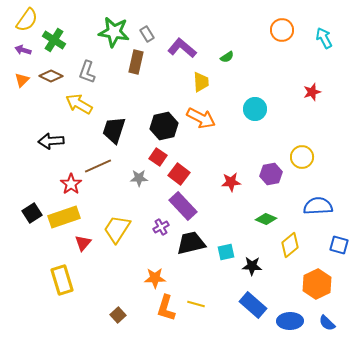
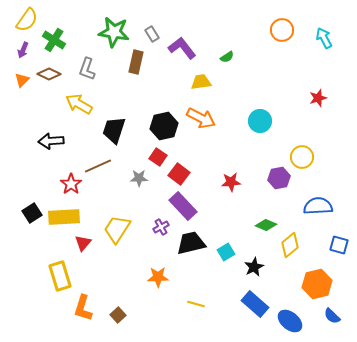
gray rectangle at (147, 34): moved 5 px right
purple L-shape at (182, 48): rotated 12 degrees clockwise
purple arrow at (23, 50): rotated 84 degrees counterclockwise
gray L-shape at (87, 72): moved 3 px up
brown diamond at (51, 76): moved 2 px left, 2 px up
yellow trapezoid at (201, 82): rotated 95 degrees counterclockwise
red star at (312, 92): moved 6 px right, 6 px down
cyan circle at (255, 109): moved 5 px right, 12 px down
purple hexagon at (271, 174): moved 8 px right, 4 px down
yellow rectangle at (64, 217): rotated 16 degrees clockwise
green diamond at (266, 219): moved 6 px down
cyan square at (226, 252): rotated 18 degrees counterclockwise
black star at (252, 266): moved 2 px right, 1 px down; rotated 30 degrees counterclockwise
orange star at (155, 278): moved 3 px right, 1 px up
yellow rectangle at (62, 280): moved 2 px left, 4 px up
orange hexagon at (317, 284): rotated 12 degrees clockwise
blue rectangle at (253, 305): moved 2 px right, 1 px up
orange L-shape at (166, 308): moved 83 px left
blue ellipse at (290, 321): rotated 40 degrees clockwise
blue semicircle at (327, 323): moved 5 px right, 7 px up
